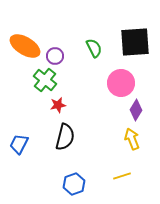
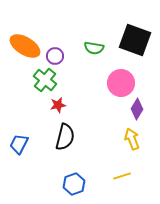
black square: moved 2 px up; rotated 24 degrees clockwise
green semicircle: rotated 126 degrees clockwise
purple diamond: moved 1 px right, 1 px up
